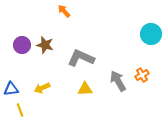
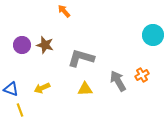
cyan circle: moved 2 px right, 1 px down
gray L-shape: rotated 8 degrees counterclockwise
blue triangle: rotated 28 degrees clockwise
